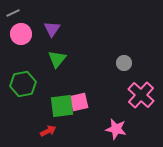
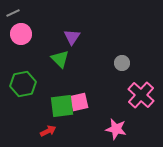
purple triangle: moved 20 px right, 8 px down
green triangle: moved 3 px right; rotated 24 degrees counterclockwise
gray circle: moved 2 px left
